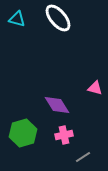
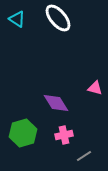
cyan triangle: rotated 18 degrees clockwise
purple diamond: moved 1 px left, 2 px up
gray line: moved 1 px right, 1 px up
